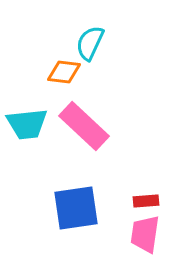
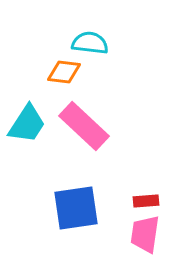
cyan semicircle: rotated 72 degrees clockwise
cyan trapezoid: rotated 51 degrees counterclockwise
